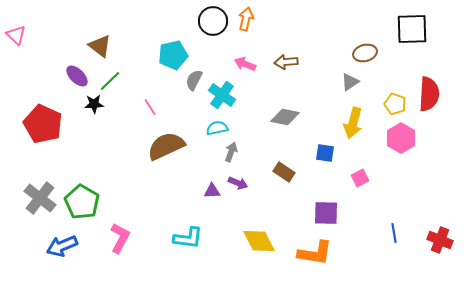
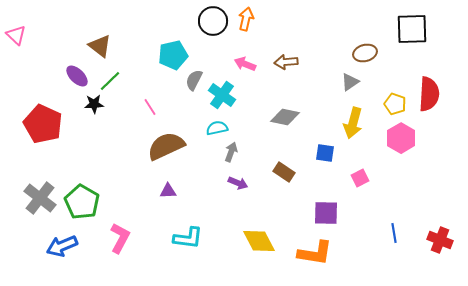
purple triangle: moved 44 px left
